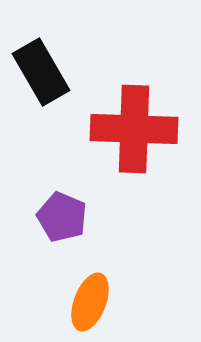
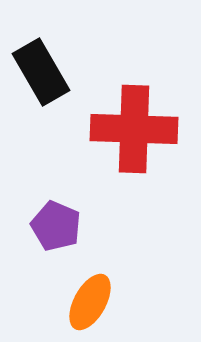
purple pentagon: moved 6 px left, 9 px down
orange ellipse: rotated 8 degrees clockwise
